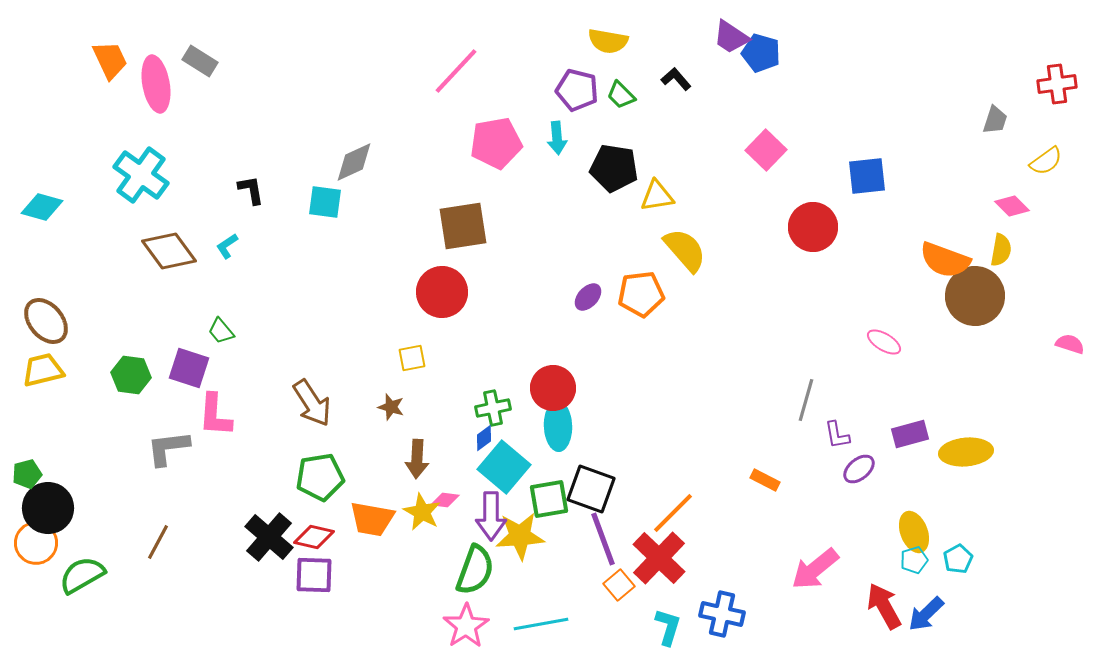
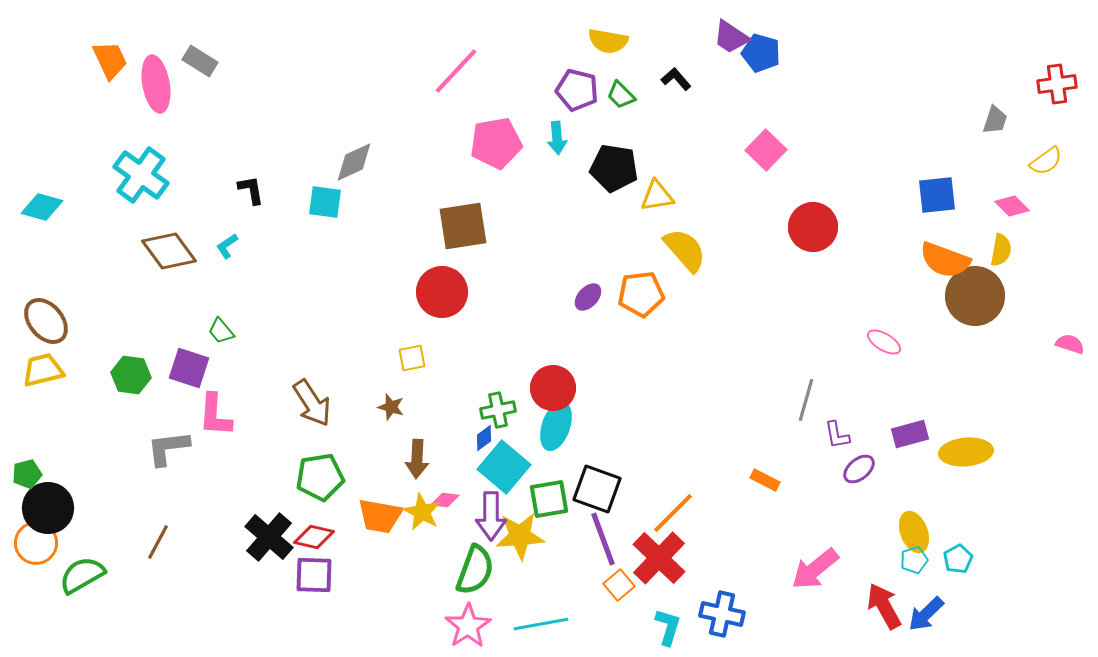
blue square at (867, 176): moved 70 px right, 19 px down
green cross at (493, 408): moved 5 px right, 2 px down
cyan ellipse at (558, 426): moved 2 px left; rotated 21 degrees clockwise
black square at (591, 489): moved 6 px right
orange trapezoid at (372, 519): moved 8 px right, 3 px up
pink star at (466, 626): moved 2 px right
